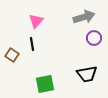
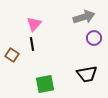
pink triangle: moved 2 px left, 3 px down
